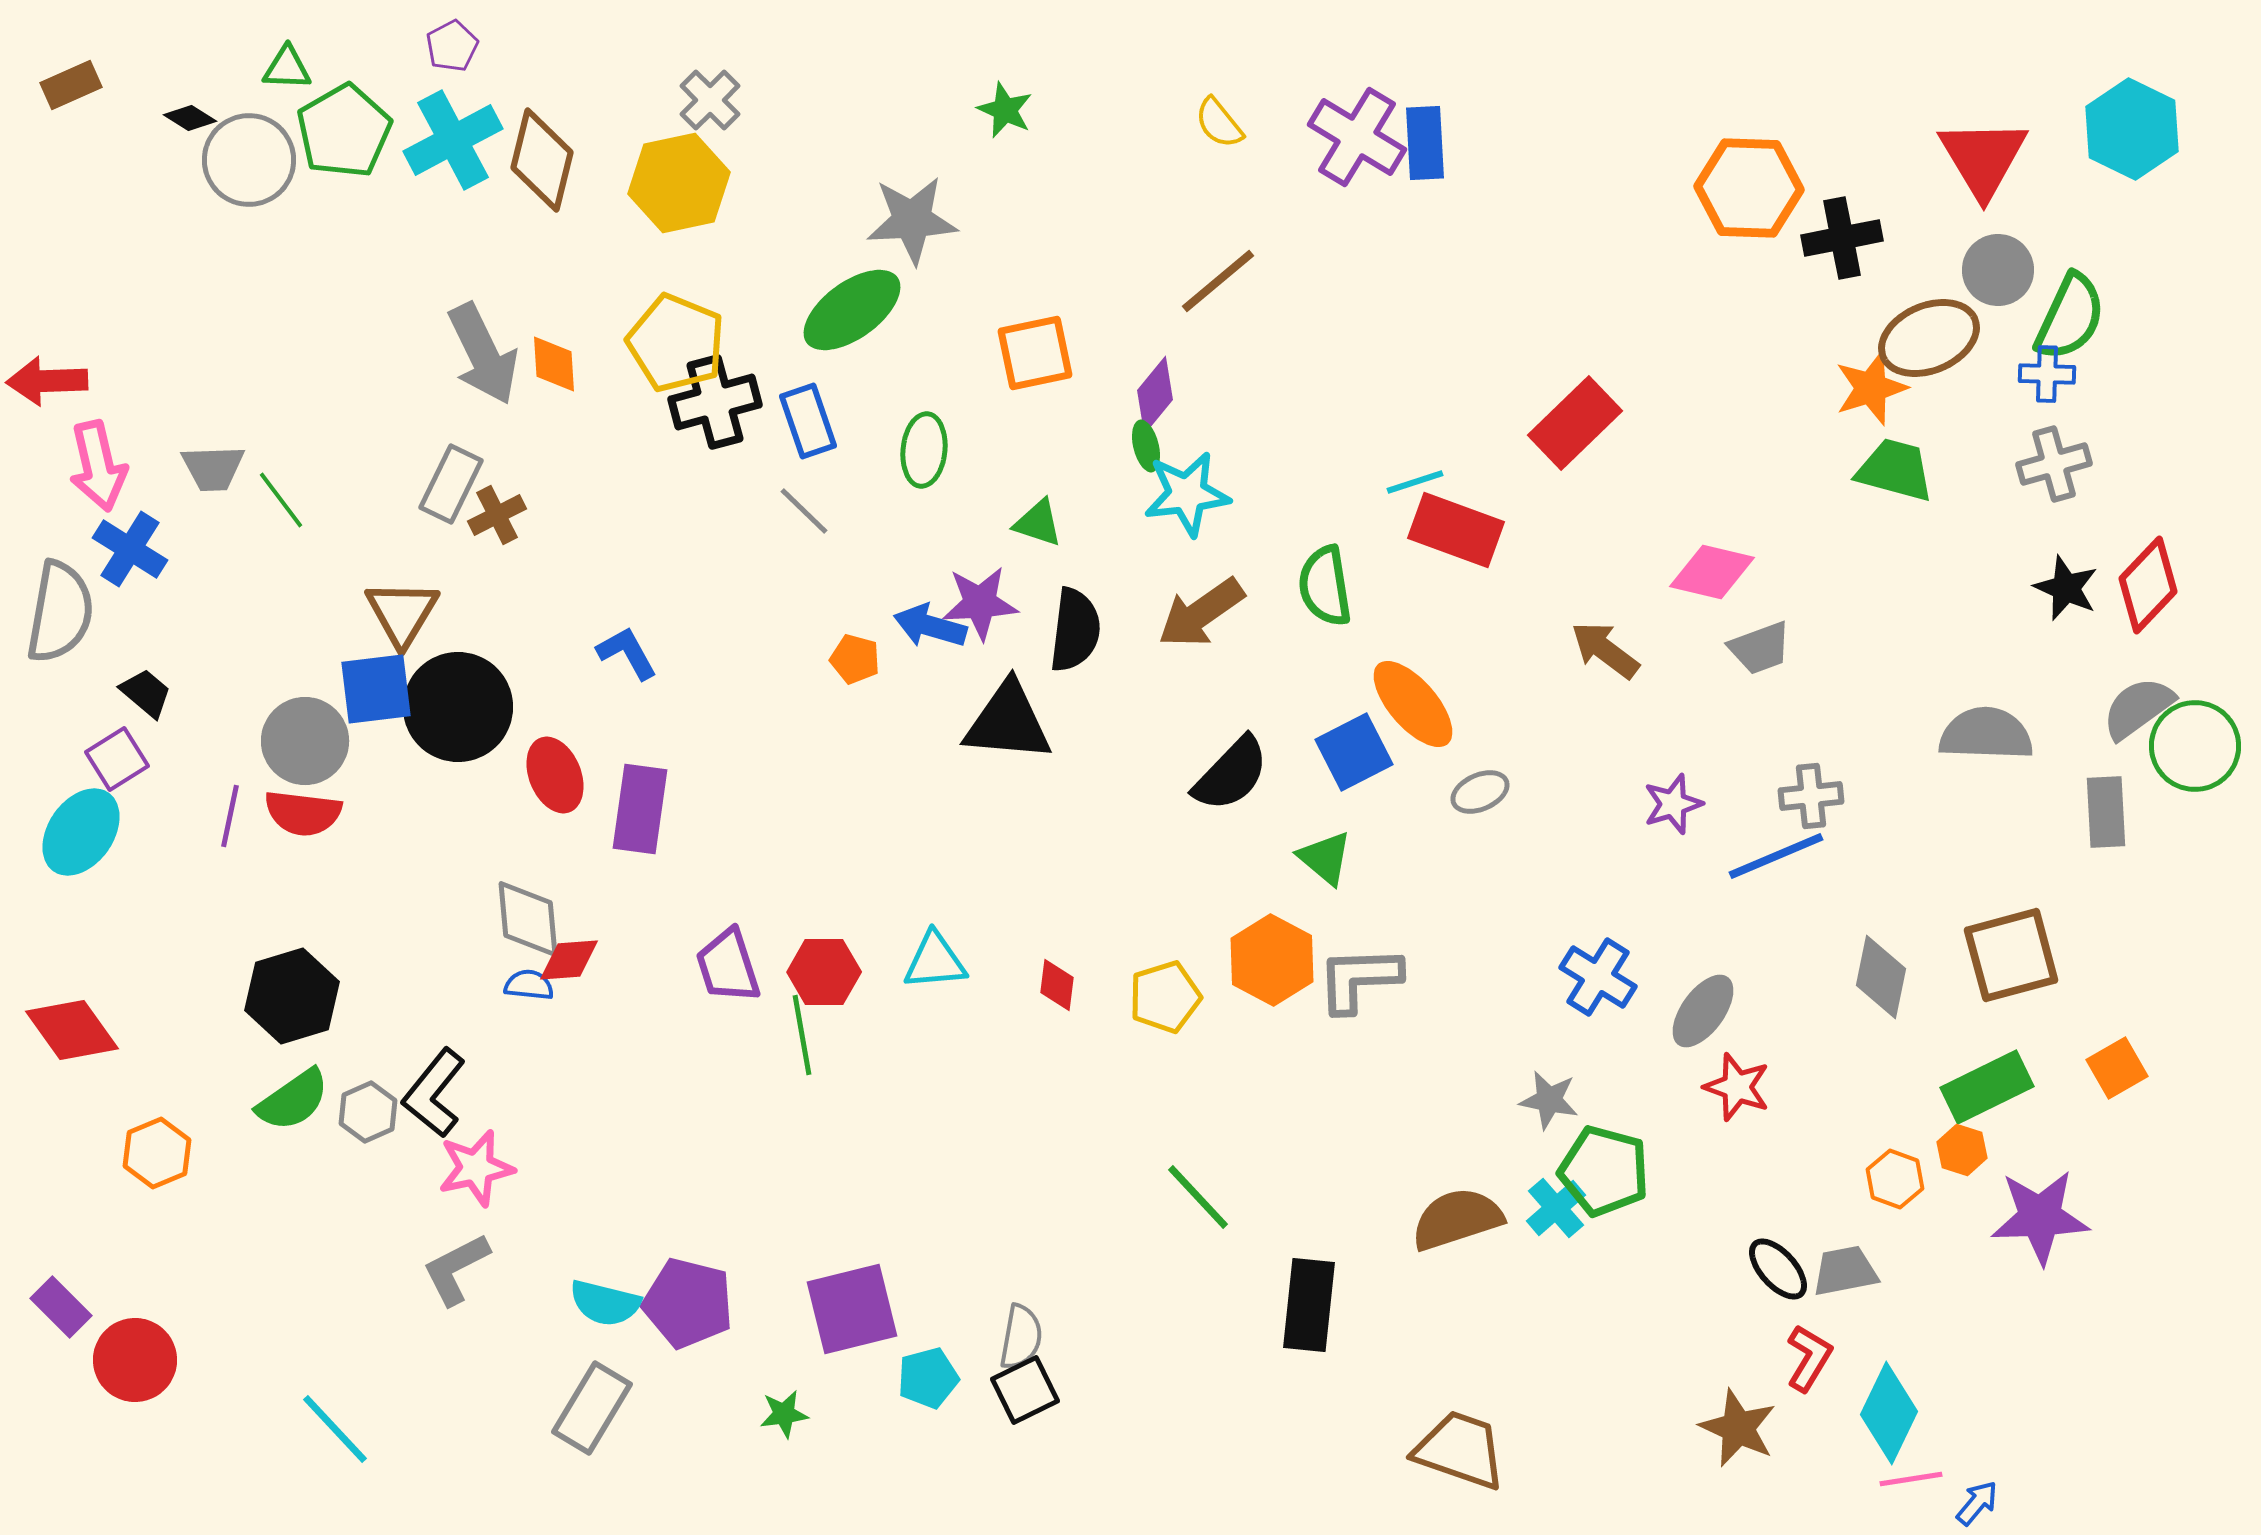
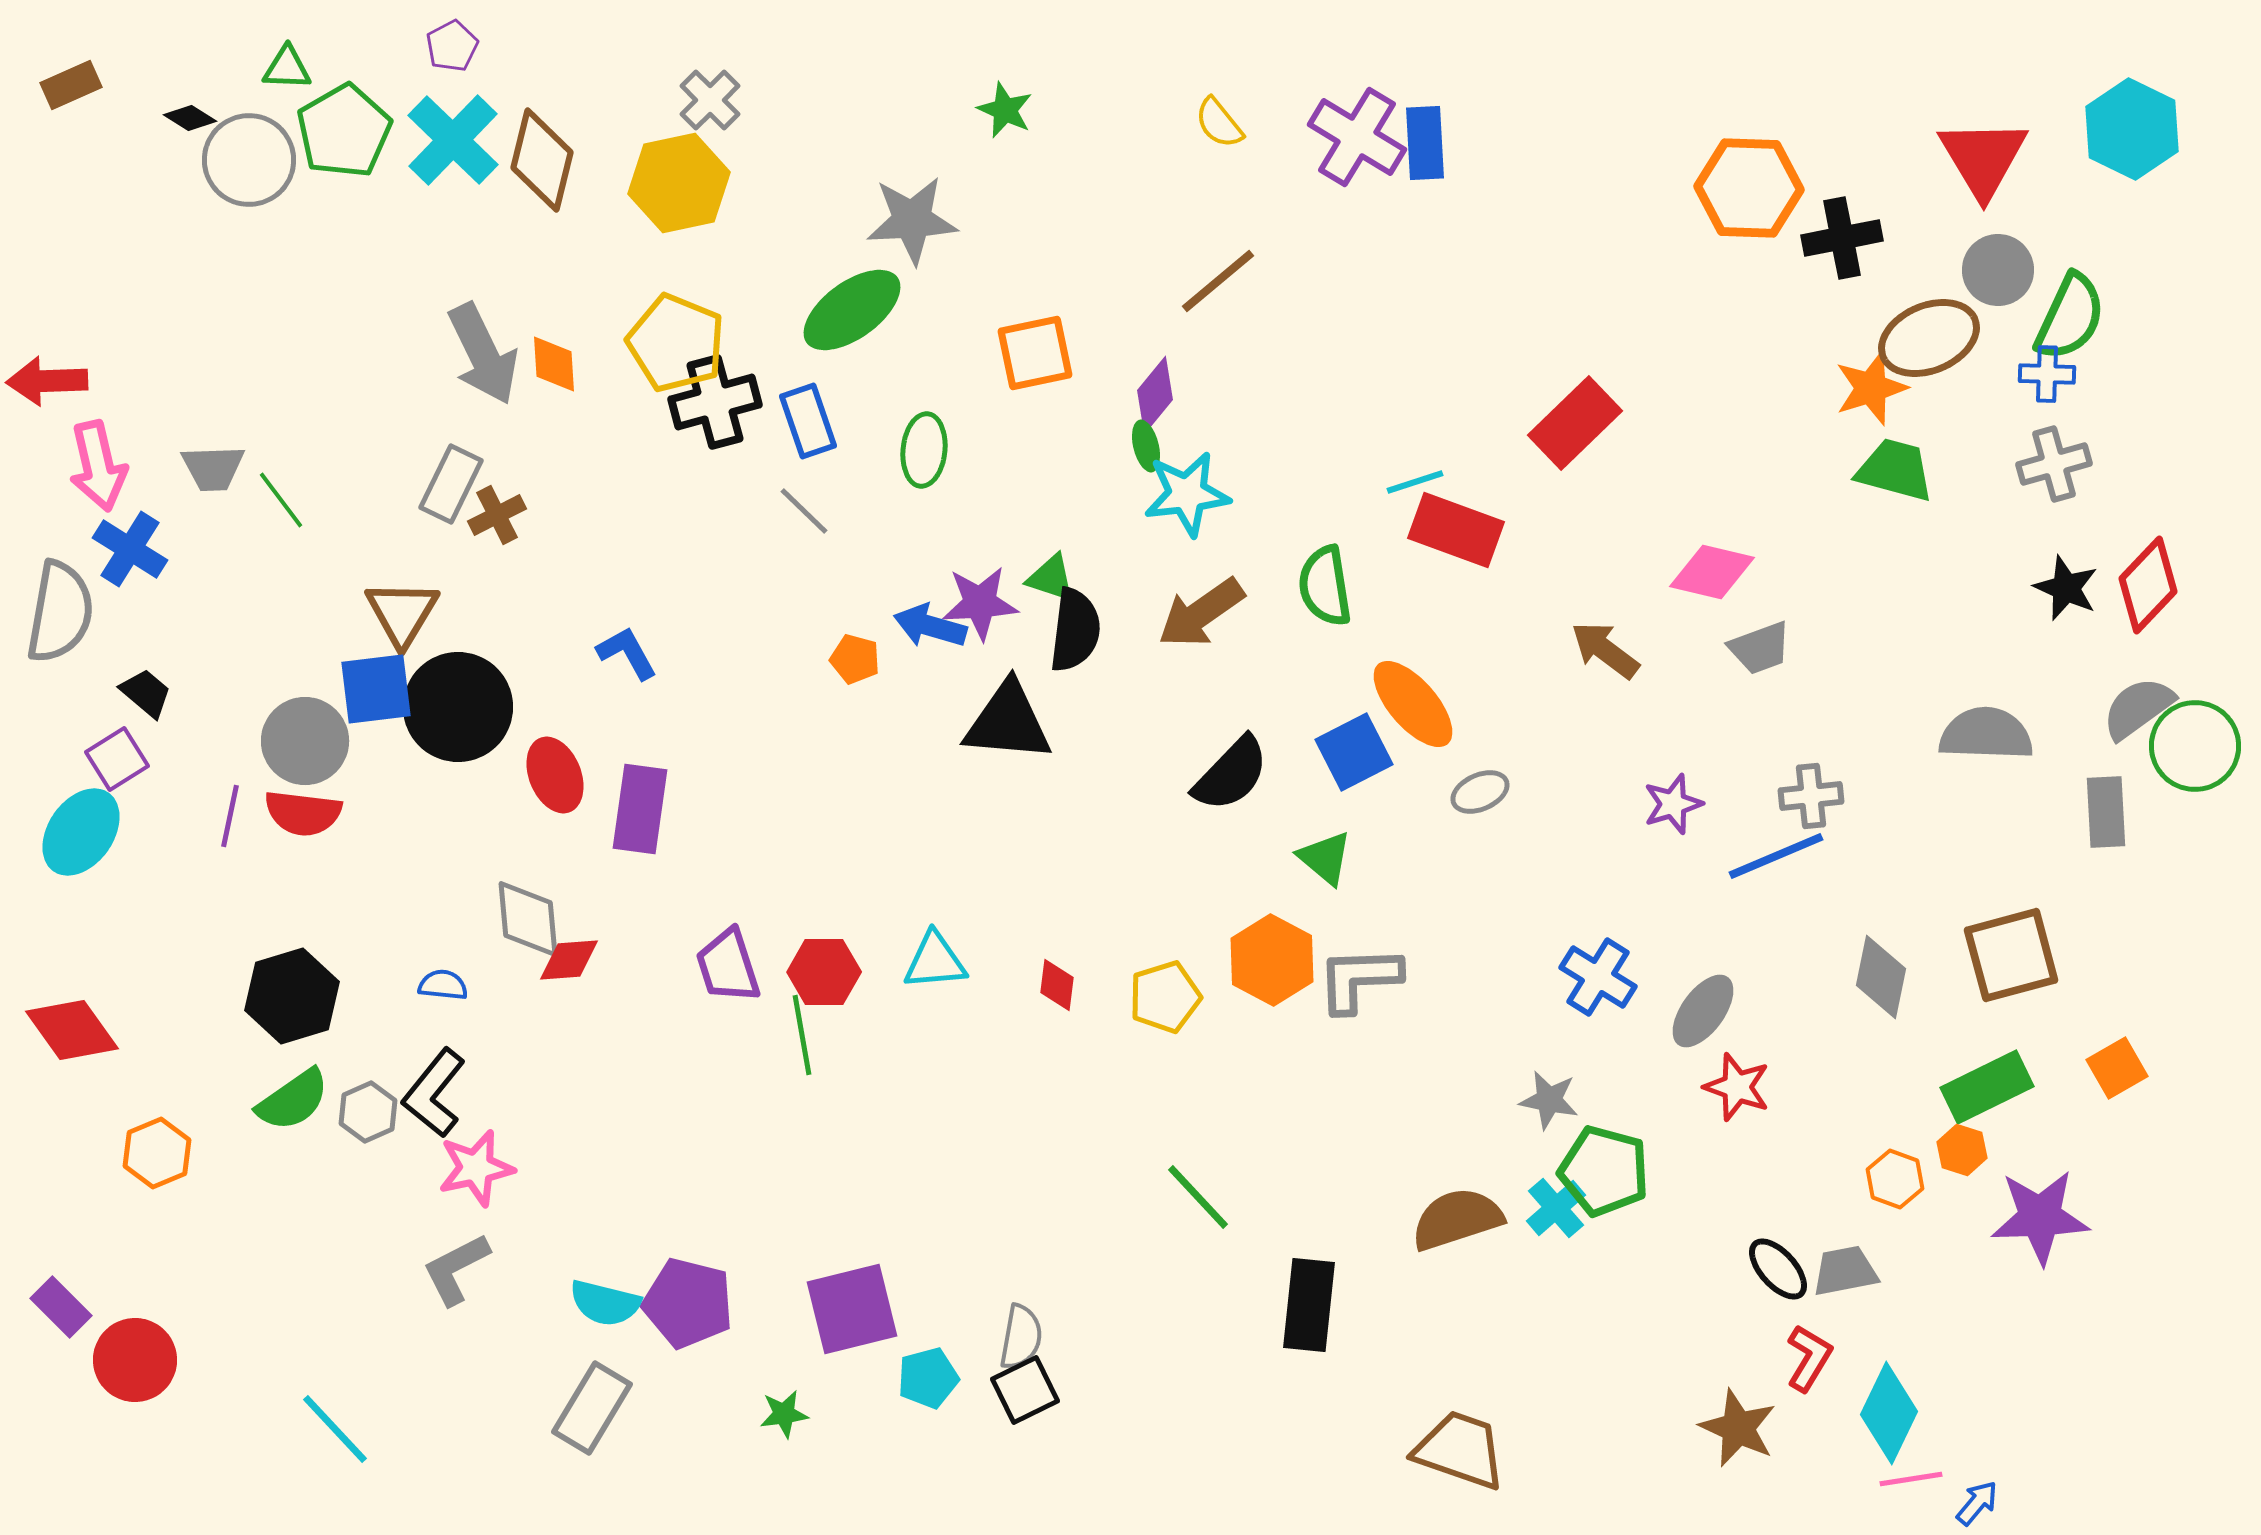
cyan cross at (453, 140): rotated 18 degrees counterclockwise
green triangle at (1038, 523): moved 13 px right, 55 px down
blue semicircle at (529, 985): moved 86 px left
